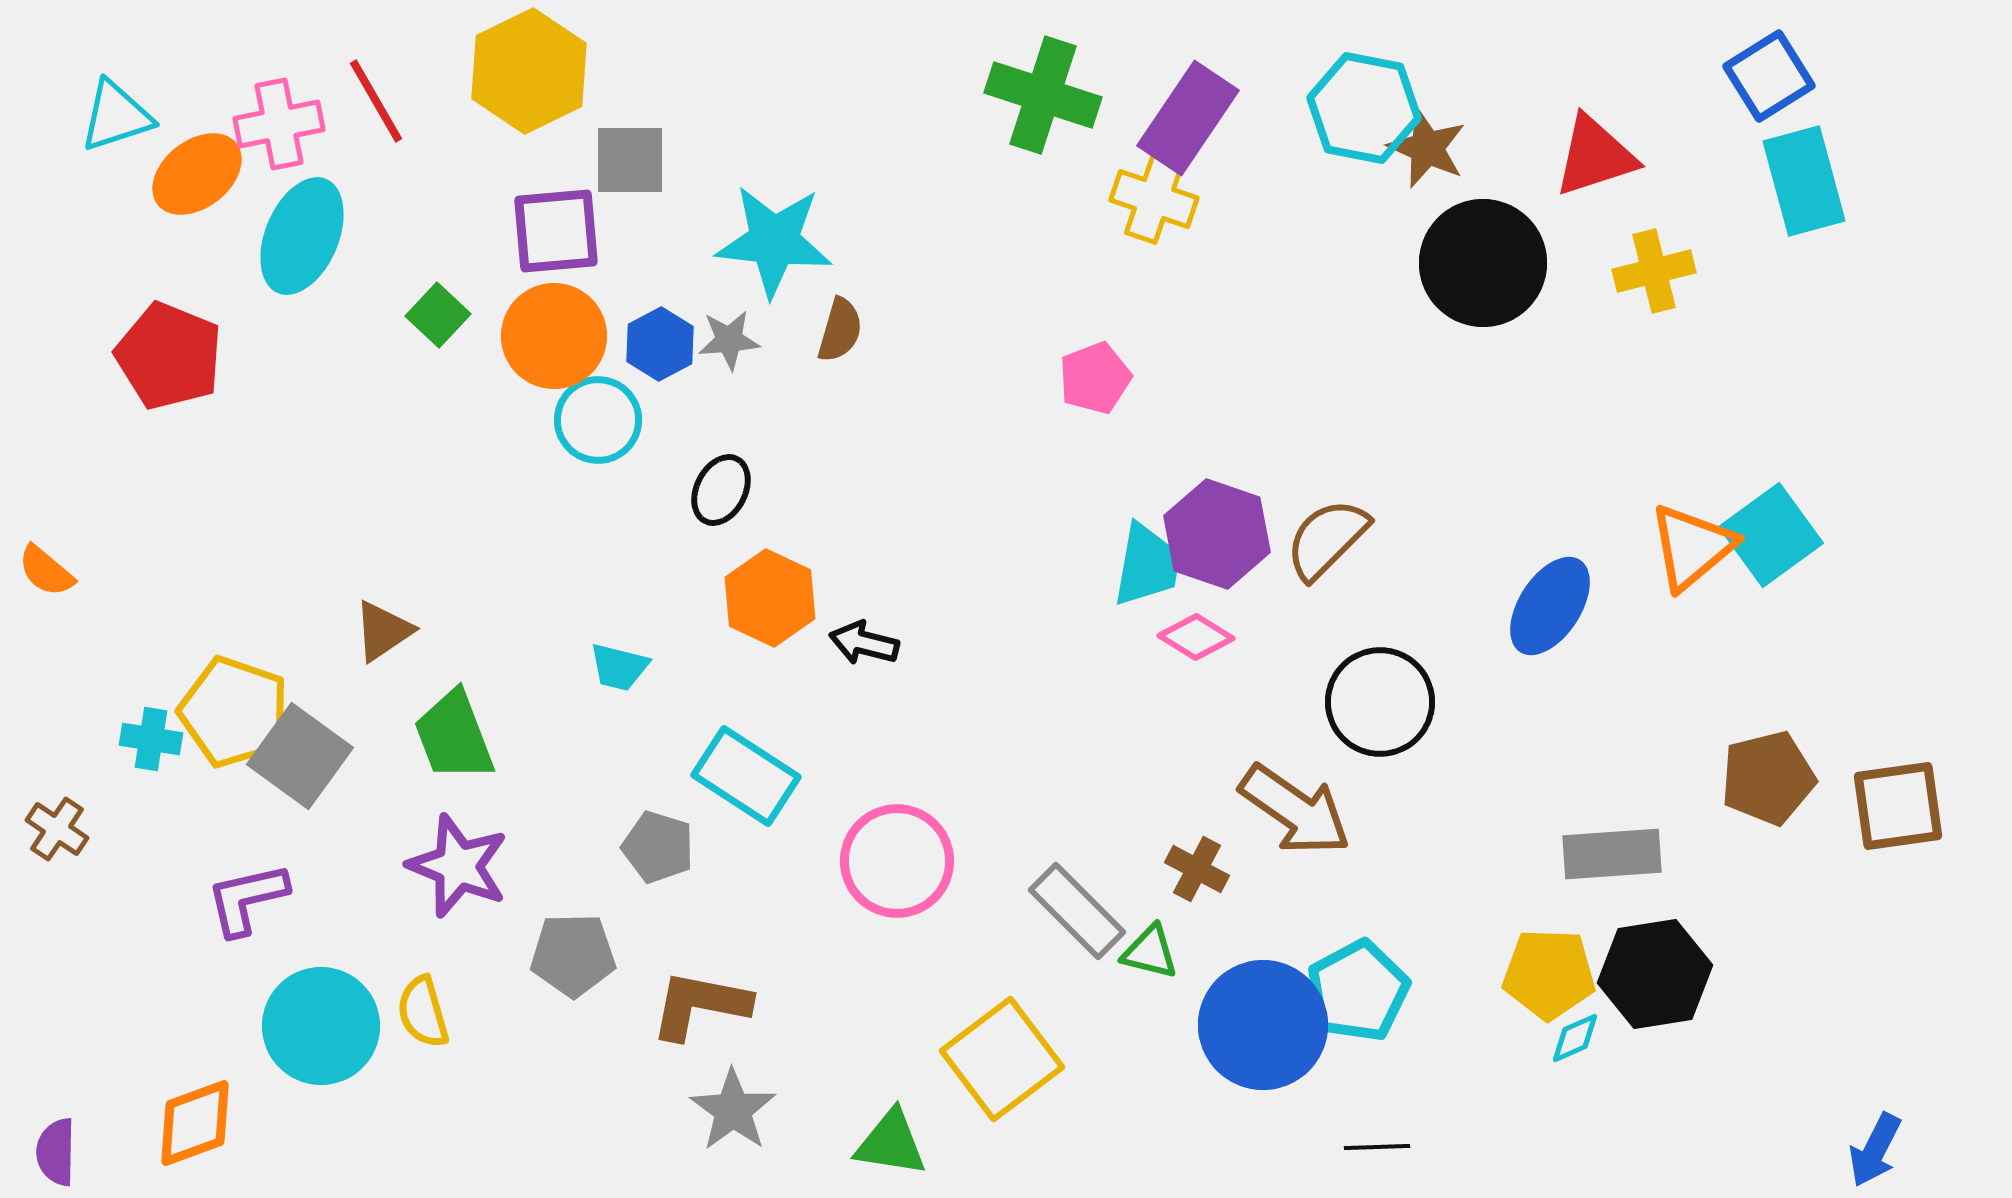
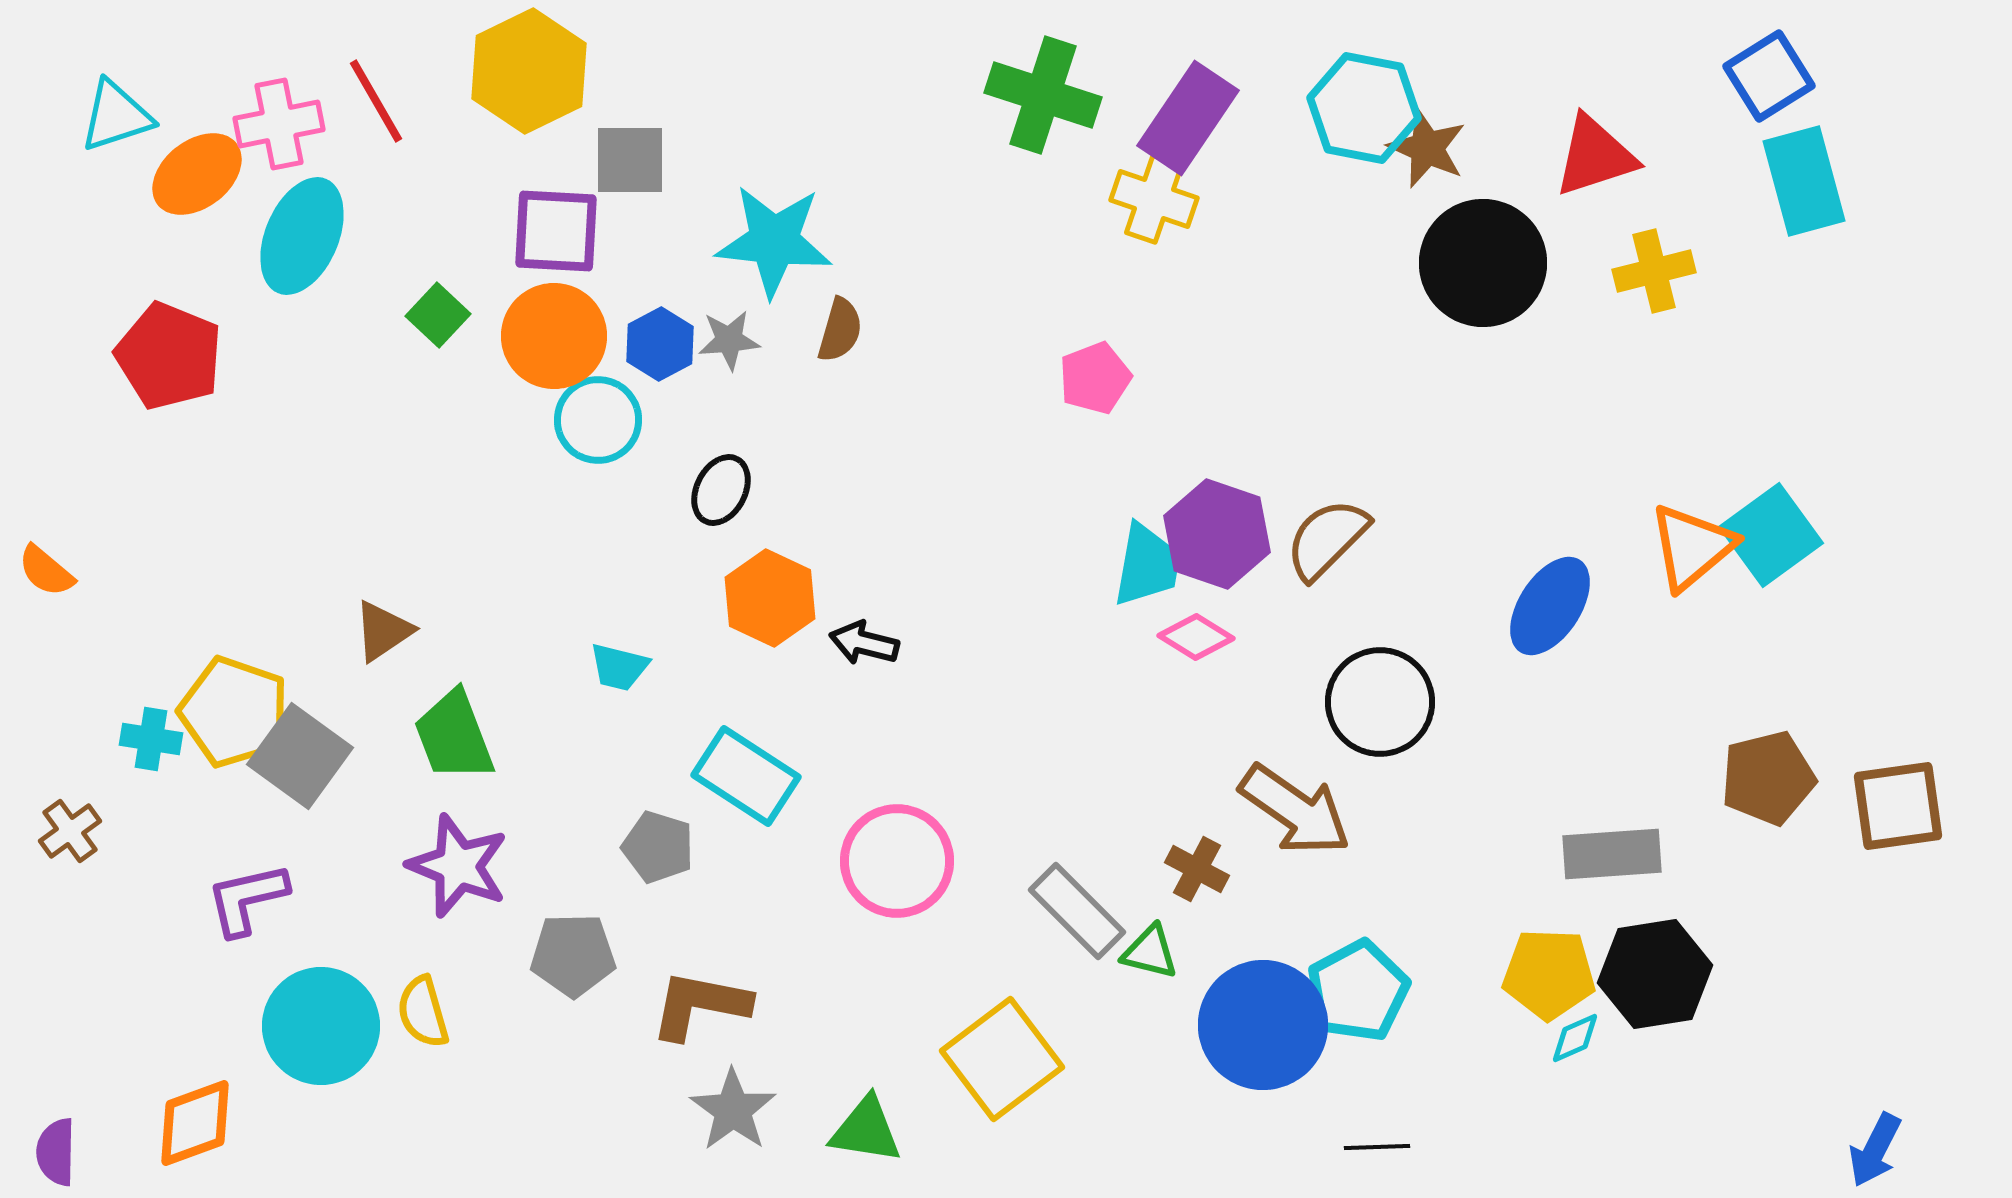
purple square at (556, 231): rotated 8 degrees clockwise
brown cross at (57, 829): moved 13 px right, 2 px down; rotated 20 degrees clockwise
green triangle at (891, 1143): moved 25 px left, 13 px up
